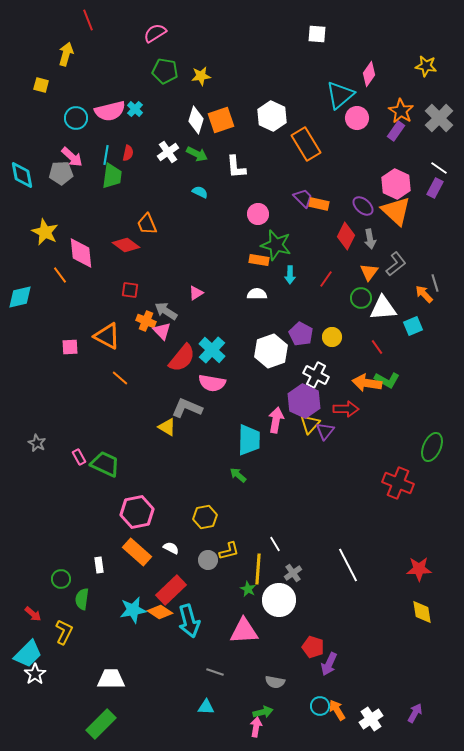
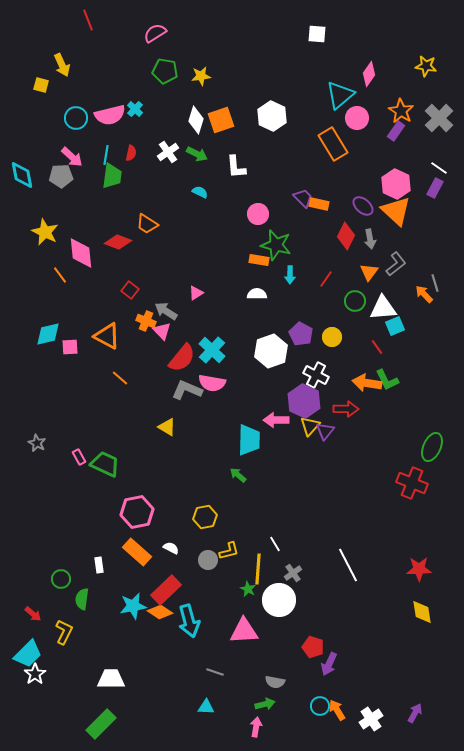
yellow arrow at (66, 54): moved 4 px left, 11 px down; rotated 140 degrees clockwise
pink semicircle at (110, 111): moved 4 px down
orange rectangle at (306, 144): moved 27 px right
red semicircle at (128, 153): moved 3 px right
gray pentagon at (61, 173): moved 3 px down
orange trapezoid at (147, 224): rotated 35 degrees counterclockwise
red diamond at (126, 245): moved 8 px left, 3 px up; rotated 16 degrees counterclockwise
red square at (130, 290): rotated 30 degrees clockwise
cyan diamond at (20, 297): moved 28 px right, 37 px down
green circle at (361, 298): moved 6 px left, 3 px down
cyan square at (413, 326): moved 18 px left
green L-shape at (387, 380): rotated 35 degrees clockwise
gray L-shape at (187, 408): moved 18 px up
pink arrow at (276, 420): rotated 100 degrees counterclockwise
yellow triangle at (310, 424): moved 2 px down
red cross at (398, 483): moved 14 px right
red rectangle at (171, 590): moved 5 px left
cyan star at (133, 610): moved 4 px up
green arrow at (263, 712): moved 2 px right, 8 px up
